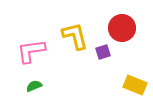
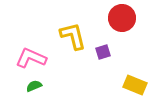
red circle: moved 10 px up
yellow L-shape: moved 2 px left
pink L-shape: moved 7 px down; rotated 32 degrees clockwise
